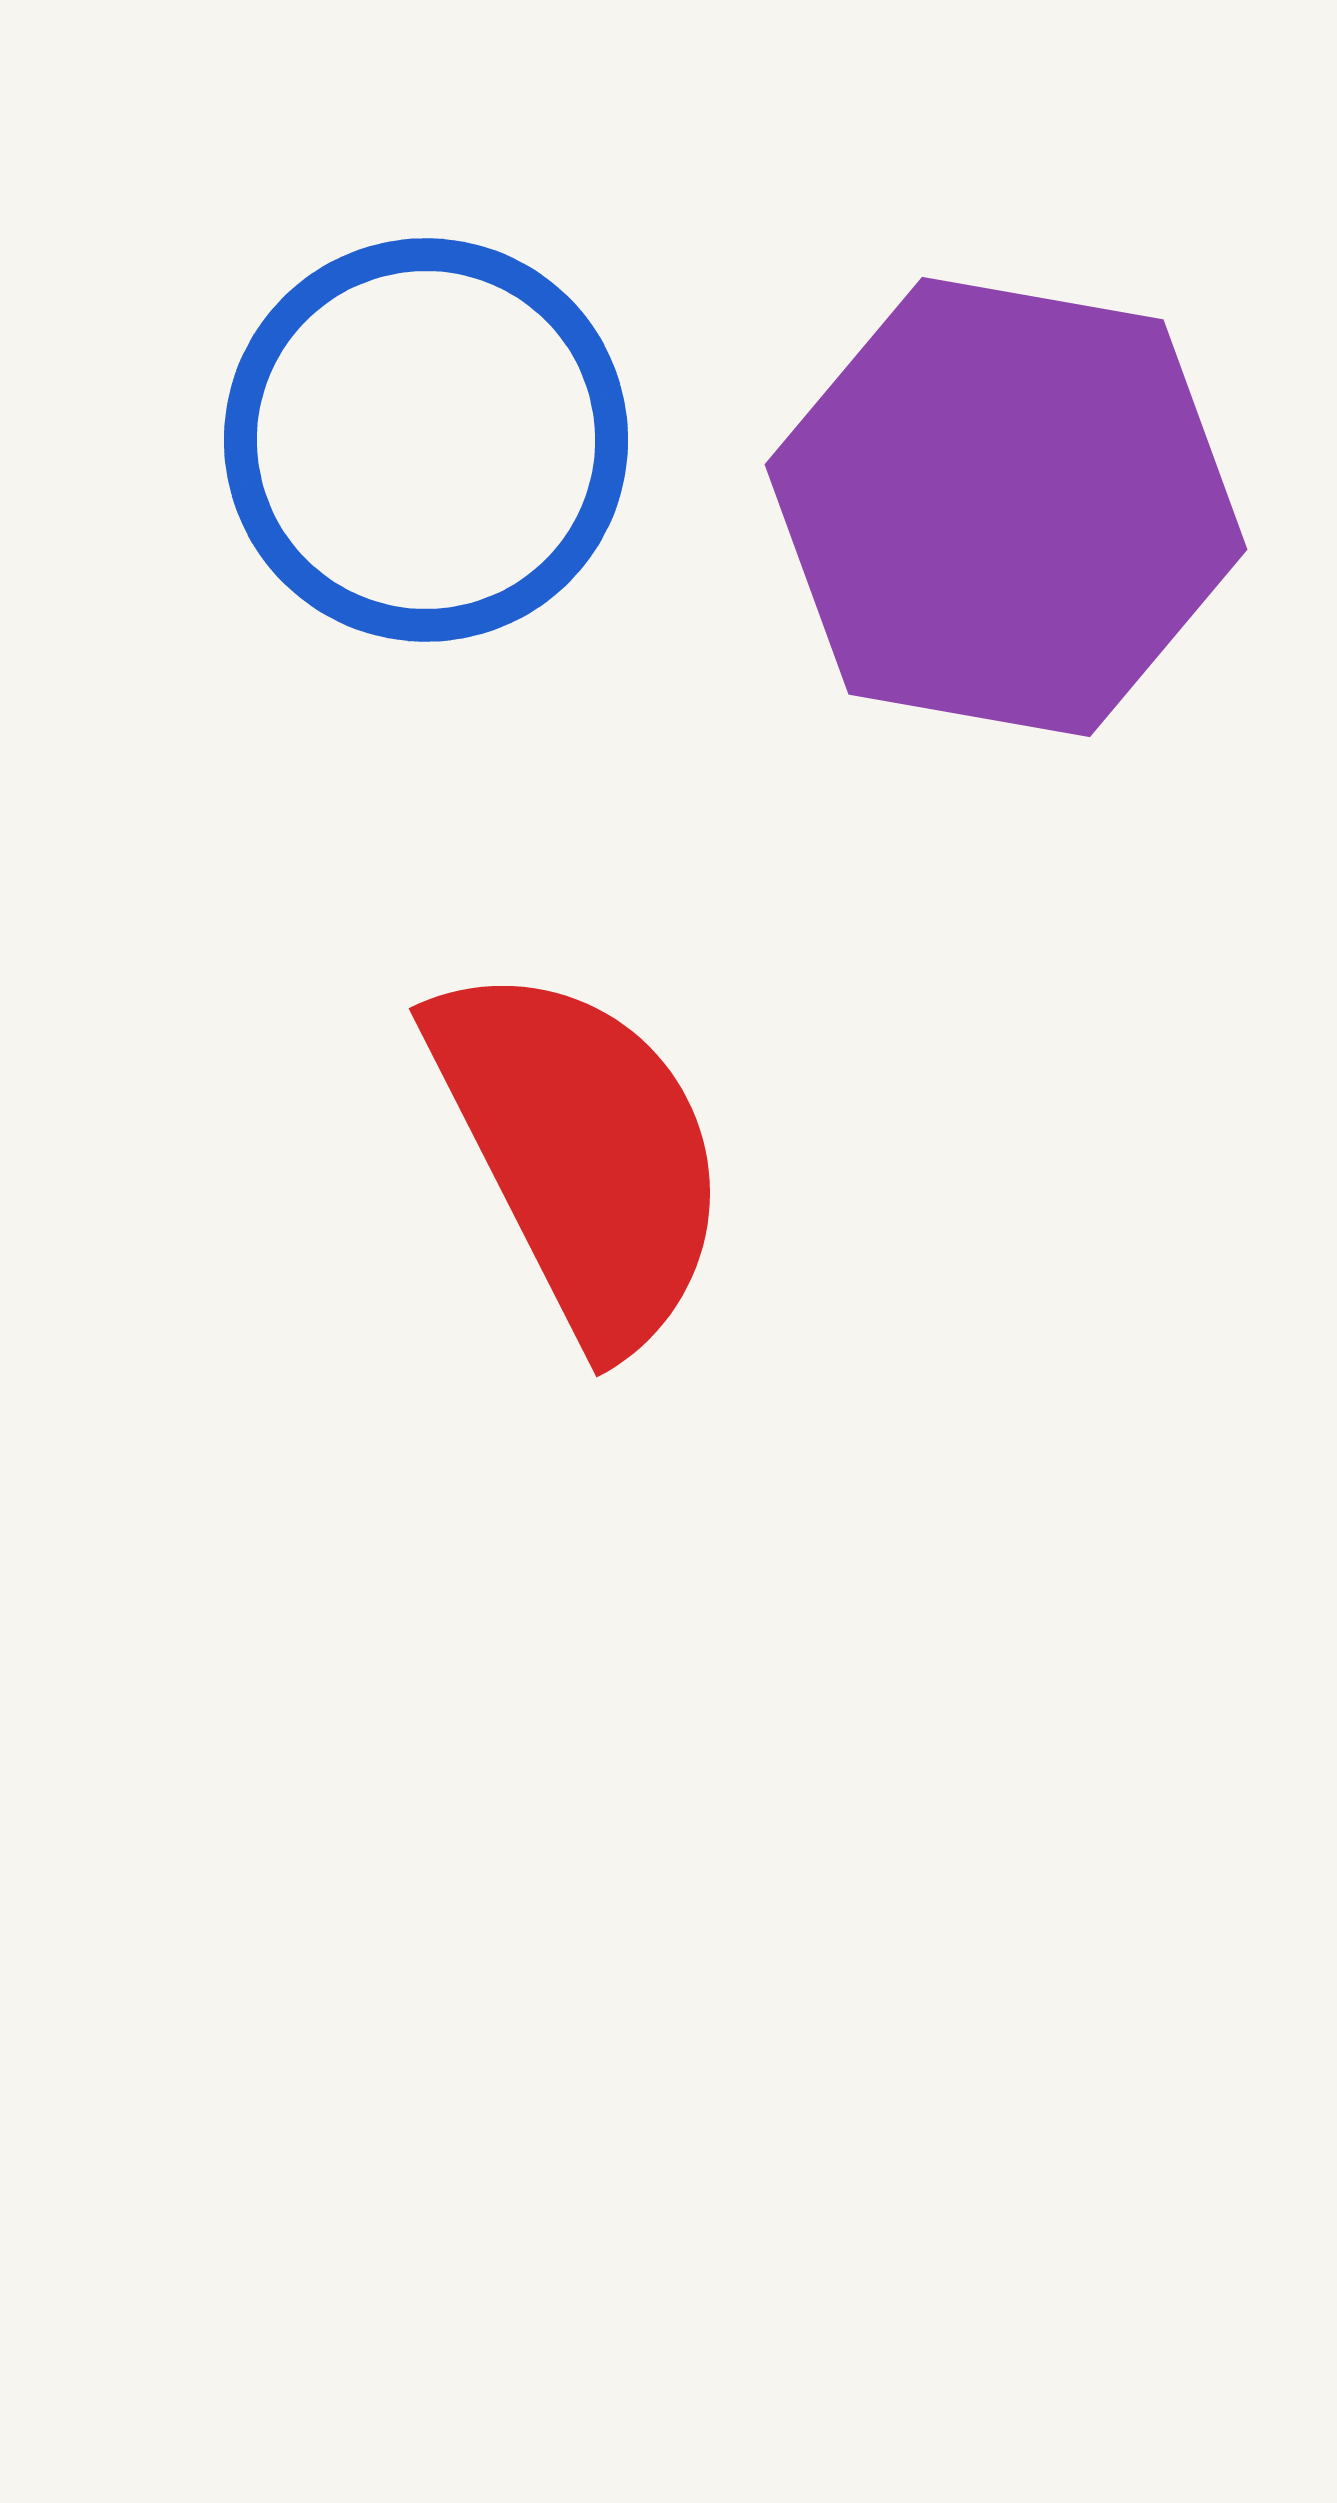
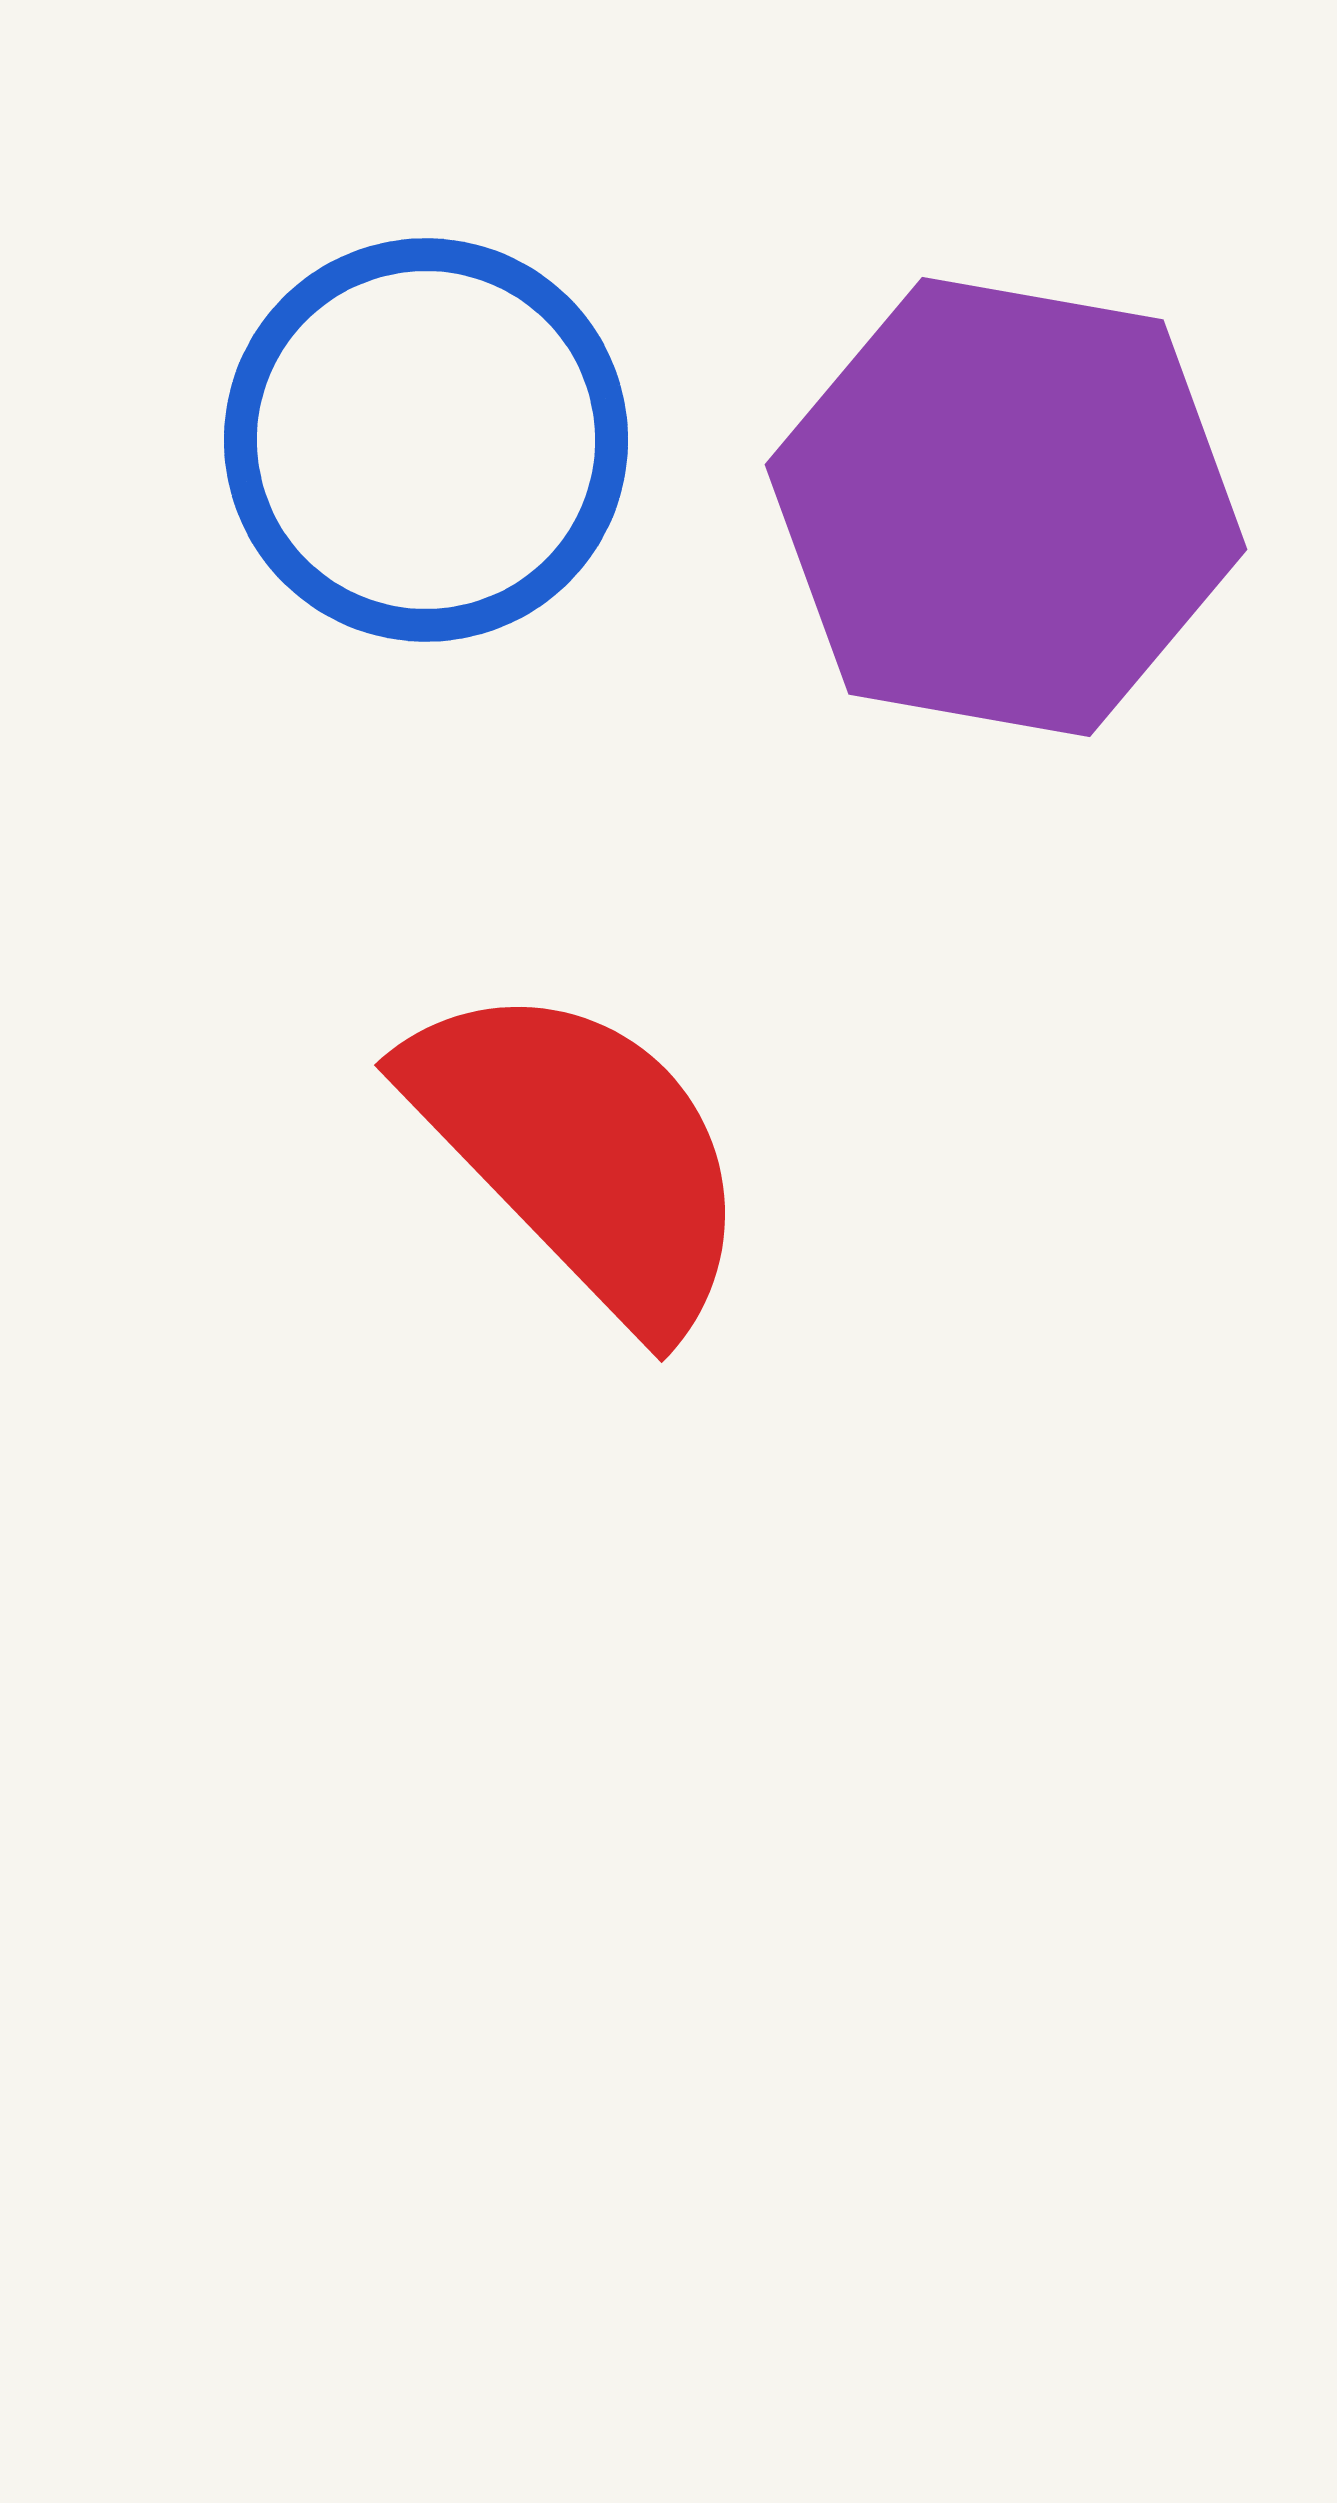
red semicircle: rotated 17 degrees counterclockwise
